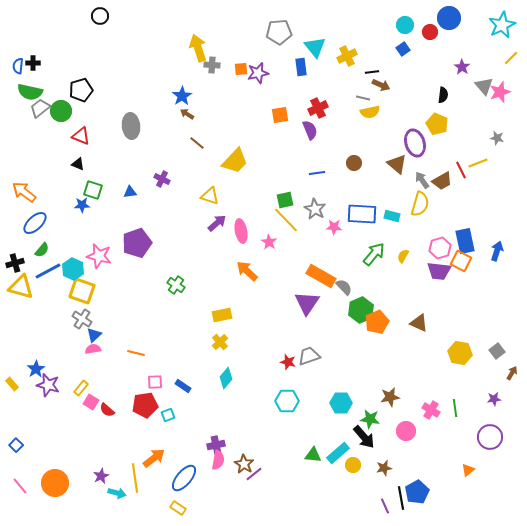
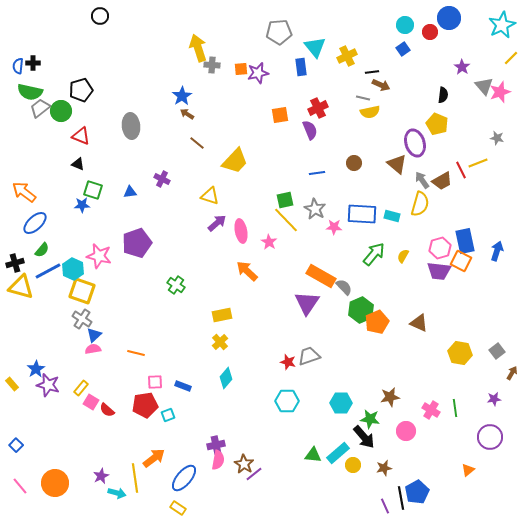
blue rectangle at (183, 386): rotated 14 degrees counterclockwise
